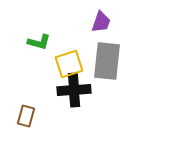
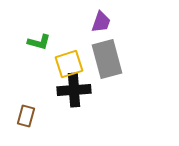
gray rectangle: moved 2 px up; rotated 21 degrees counterclockwise
